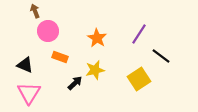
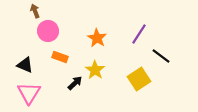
yellow star: rotated 24 degrees counterclockwise
